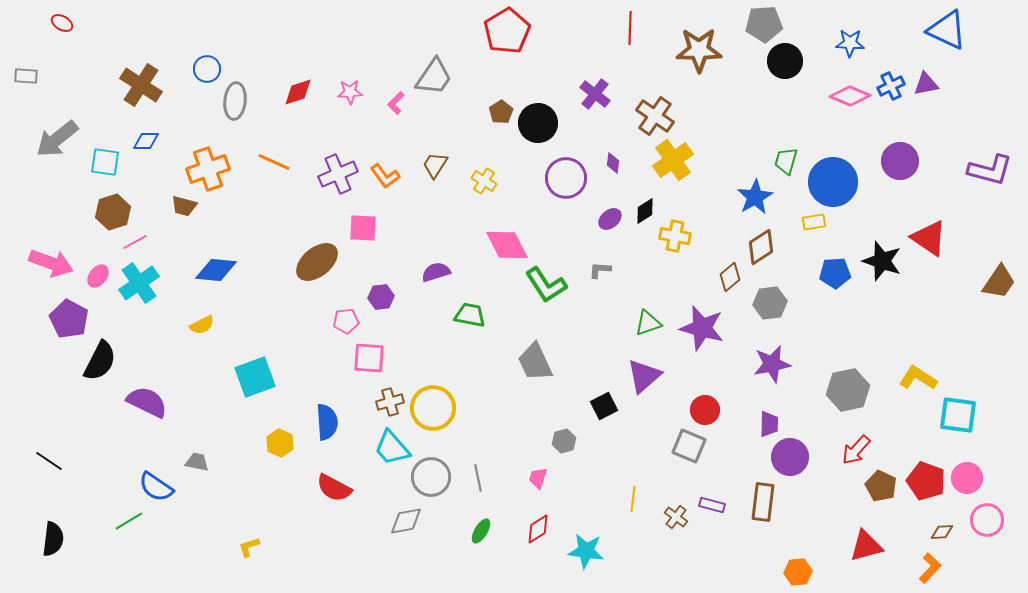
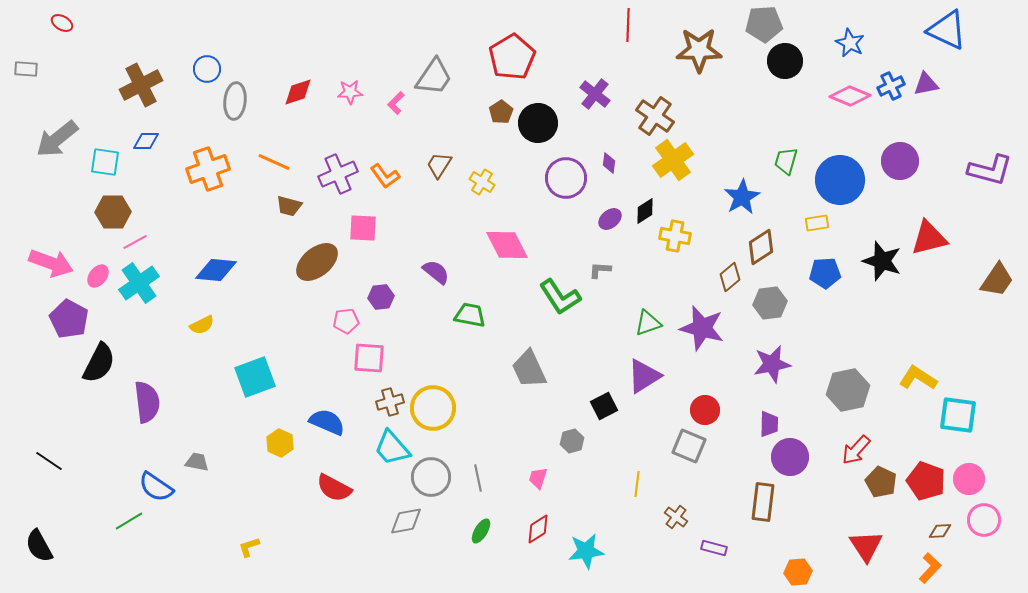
red line at (630, 28): moved 2 px left, 3 px up
red pentagon at (507, 31): moved 5 px right, 26 px down
blue star at (850, 43): rotated 24 degrees clockwise
gray rectangle at (26, 76): moved 7 px up
brown cross at (141, 85): rotated 30 degrees clockwise
purple diamond at (613, 163): moved 4 px left
brown trapezoid at (435, 165): moved 4 px right
yellow cross at (484, 181): moved 2 px left, 1 px down
blue circle at (833, 182): moved 7 px right, 2 px up
blue star at (755, 197): moved 13 px left
brown trapezoid at (184, 206): moved 105 px right
brown hexagon at (113, 212): rotated 16 degrees clockwise
yellow rectangle at (814, 222): moved 3 px right, 1 px down
red triangle at (929, 238): rotated 48 degrees counterclockwise
purple semicircle at (436, 272): rotated 56 degrees clockwise
blue pentagon at (835, 273): moved 10 px left
brown trapezoid at (999, 282): moved 2 px left, 2 px up
green L-shape at (546, 285): moved 14 px right, 12 px down
black semicircle at (100, 361): moved 1 px left, 2 px down
gray trapezoid at (535, 362): moved 6 px left, 7 px down
purple triangle at (644, 376): rotated 9 degrees clockwise
purple semicircle at (147, 402): rotated 57 degrees clockwise
blue semicircle at (327, 422): rotated 63 degrees counterclockwise
gray hexagon at (564, 441): moved 8 px right
pink circle at (967, 478): moved 2 px right, 1 px down
brown pentagon at (881, 486): moved 4 px up
yellow line at (633, 499): moved 4 px right, 15 px up
purple rectangle at (712, 505): moved 2 px right, 43 px down
pink circle at (987, 520): moved 3 px left
brown diamond at (942, 532): moved 2 px left, 1 px up
black semicircle at (53, 539): moved 14 px left, 7 px down; rotated 144 degrees clockwise
red triangle at (866, 546): rotated 48 degrees counterclockwise
cyan star at (586, 551): rotated 15 degrees counterclockwise
